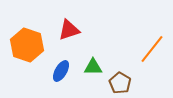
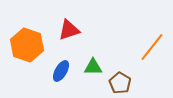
orange line: moved 2 px up
